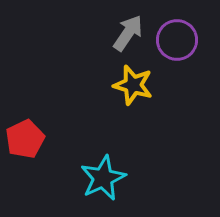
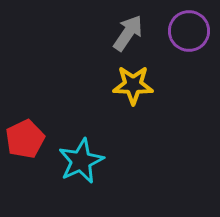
purple circle: moved 12 px right, 9 px up
yellow star: rotated 15 degrees counterclockwise
cyan star: moved 22 px left, 17 px up
